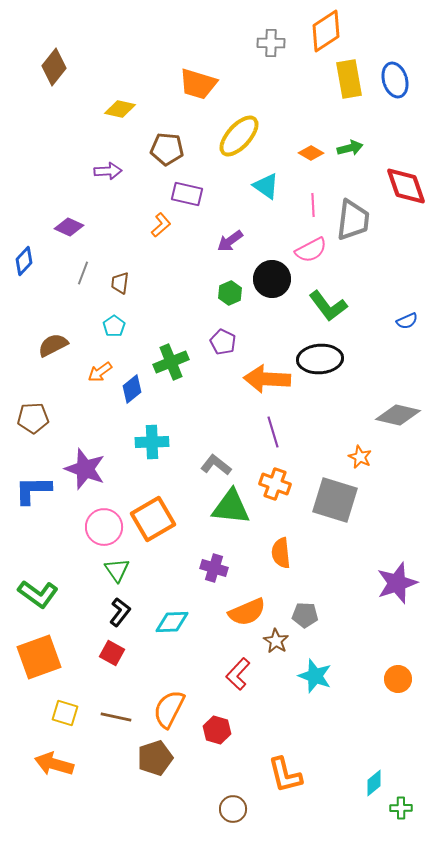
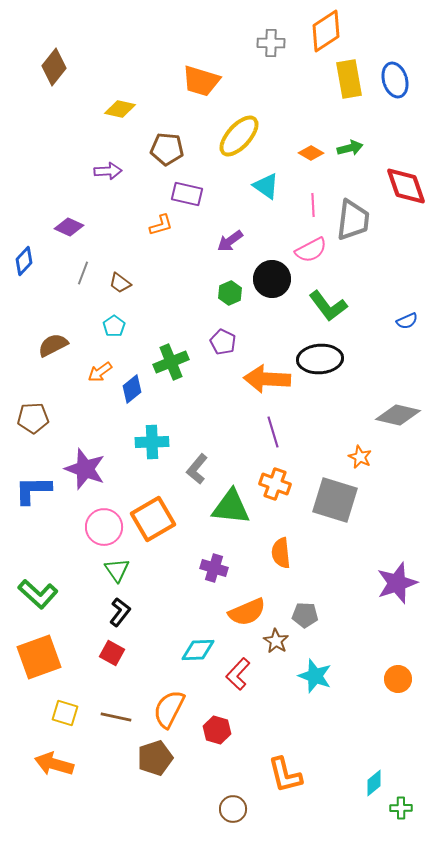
orange trapezoid at (198, 84): moved 3 px right, 3 px up
orange L-shape at (161, 225): rotated 25 degrees clockwise
brown trapezoid at (120, 283): rotated 60 degrees counterclockwise
gray L-shape at (216, 465): moved 19 px left, 4 px down; rotated 88 degrees counterclockwise
green L-shape at (38, 594): rotated 6 degrees clockwise
cyan diamond at (172, 622): moved 26 px right, 28 px down
